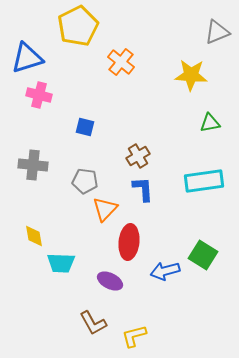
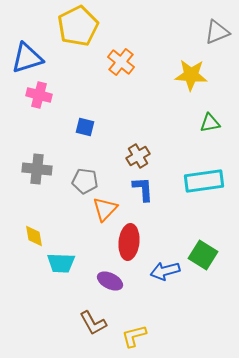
gray cross: moved 4 px right, 4 px down
